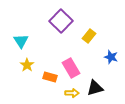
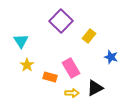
black triangle: rotated 12 degrees counterclockwise
